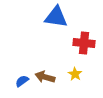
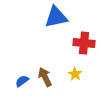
blue triangle: rotated 20 degrees counterclockwise
brown arrow: rotated 48 degrees clockwise
